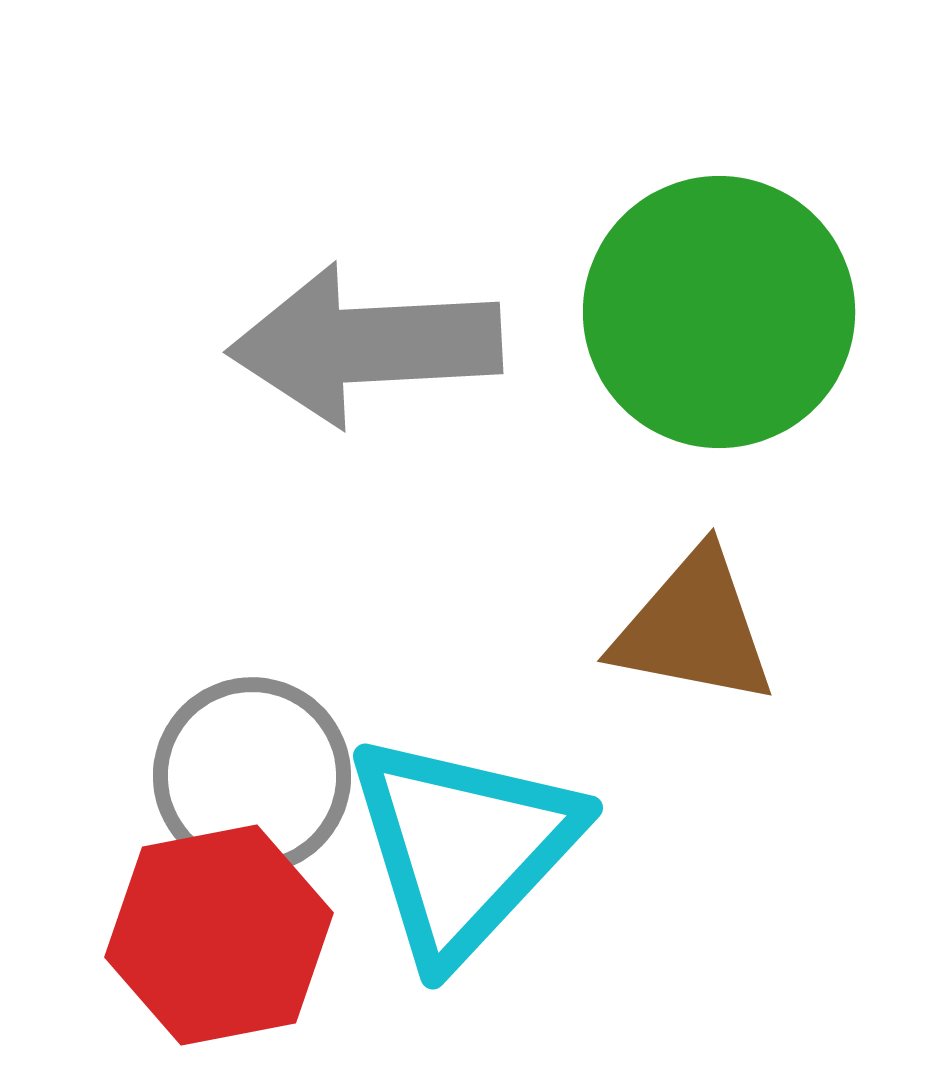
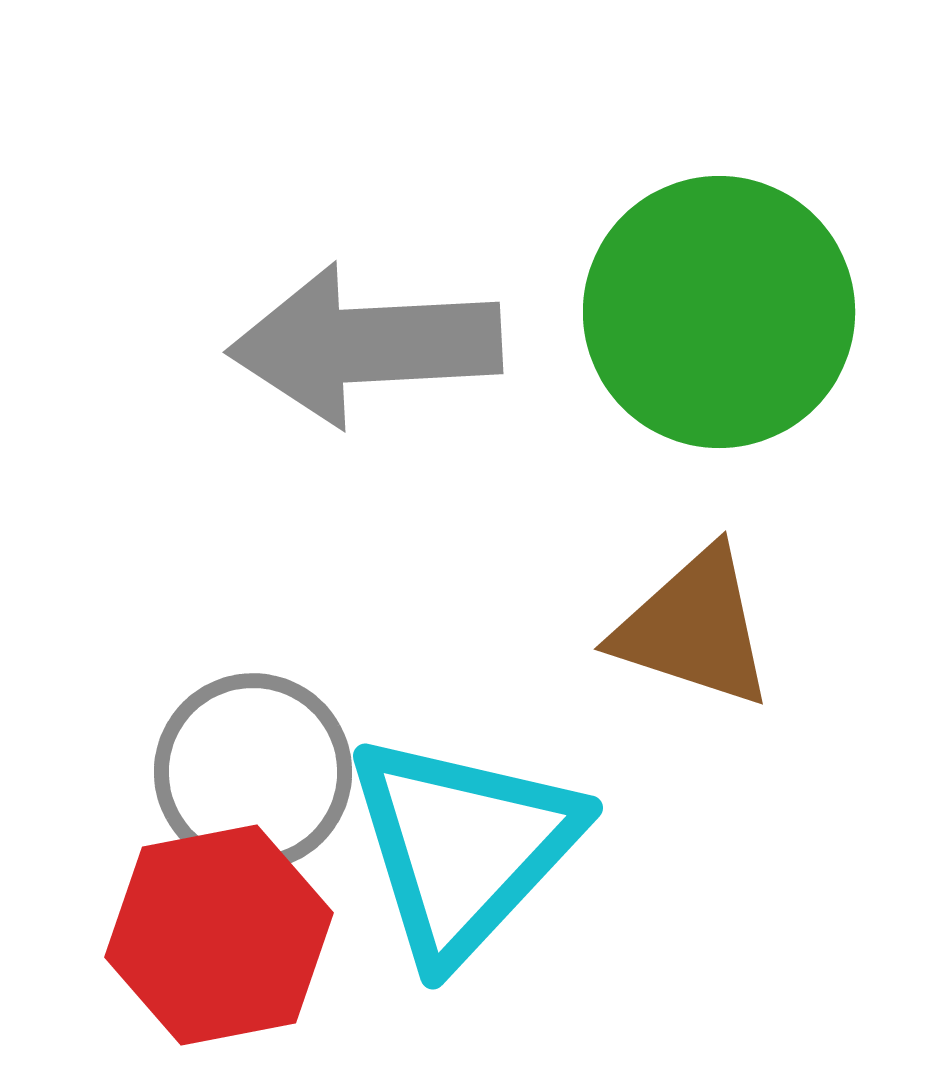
brown triangle: rotated 7 degrees clockwise
gray circle: moved 1 px right, 4 px up
